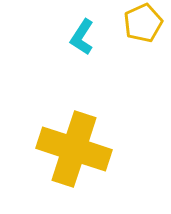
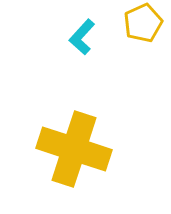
cyan L-shape: rotated 9 degrees clockwise
